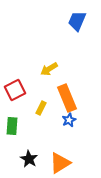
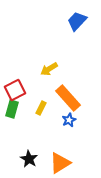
blue trapezoid: rotated 20 degrees clockwise
orange rectangle: moved 1 px right; rotated 20 degrees counterclockwise
green rectangle: moved 17 px up; rotated 12 degrees clockwise
